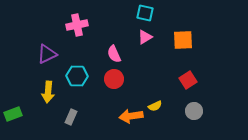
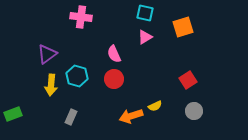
pink cross: moved 4 px right, 8 px up; rotated 20 degrees clockwise
orange square: moved 13 px up; rotated 15 degrees counterclockwise
purple triangle: rotated 10 degrees counterclockwise
cyan hexagon: rotated 15 degrees clockwise
yellow arrow: moved 3 px right, 7 px up
orange arrow: rotated 10 degrees counterclockwise
